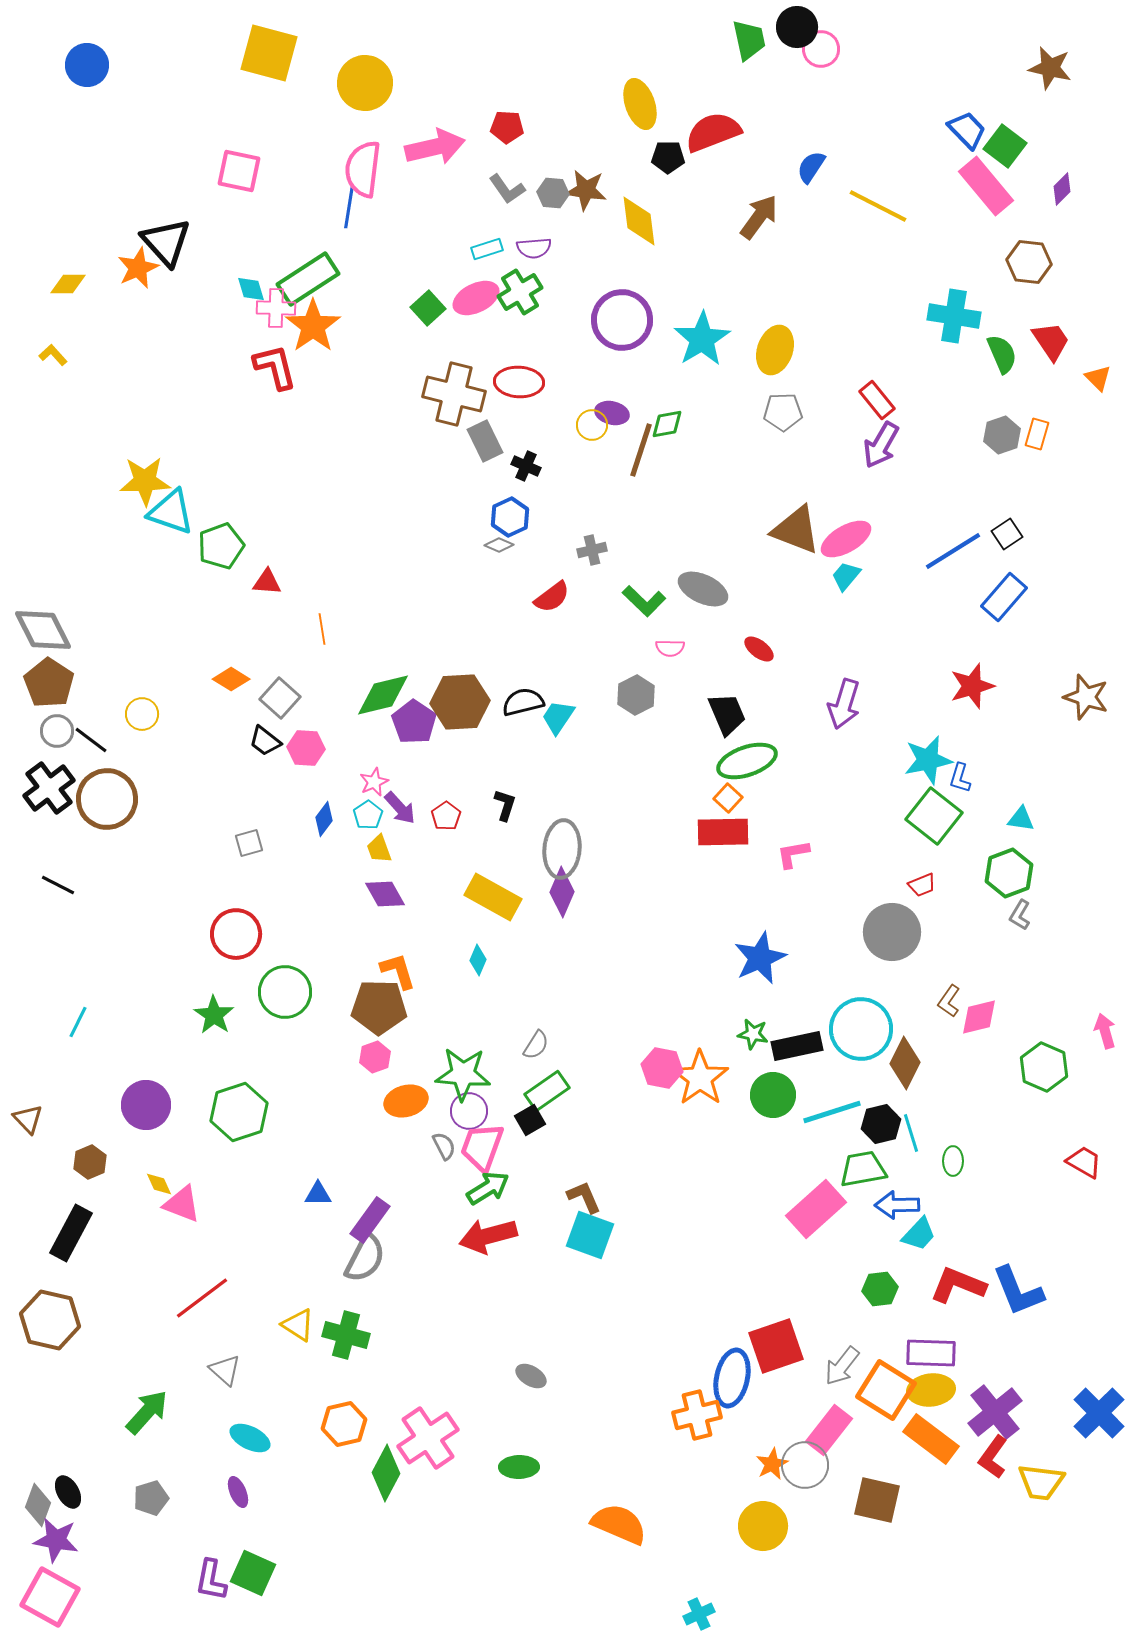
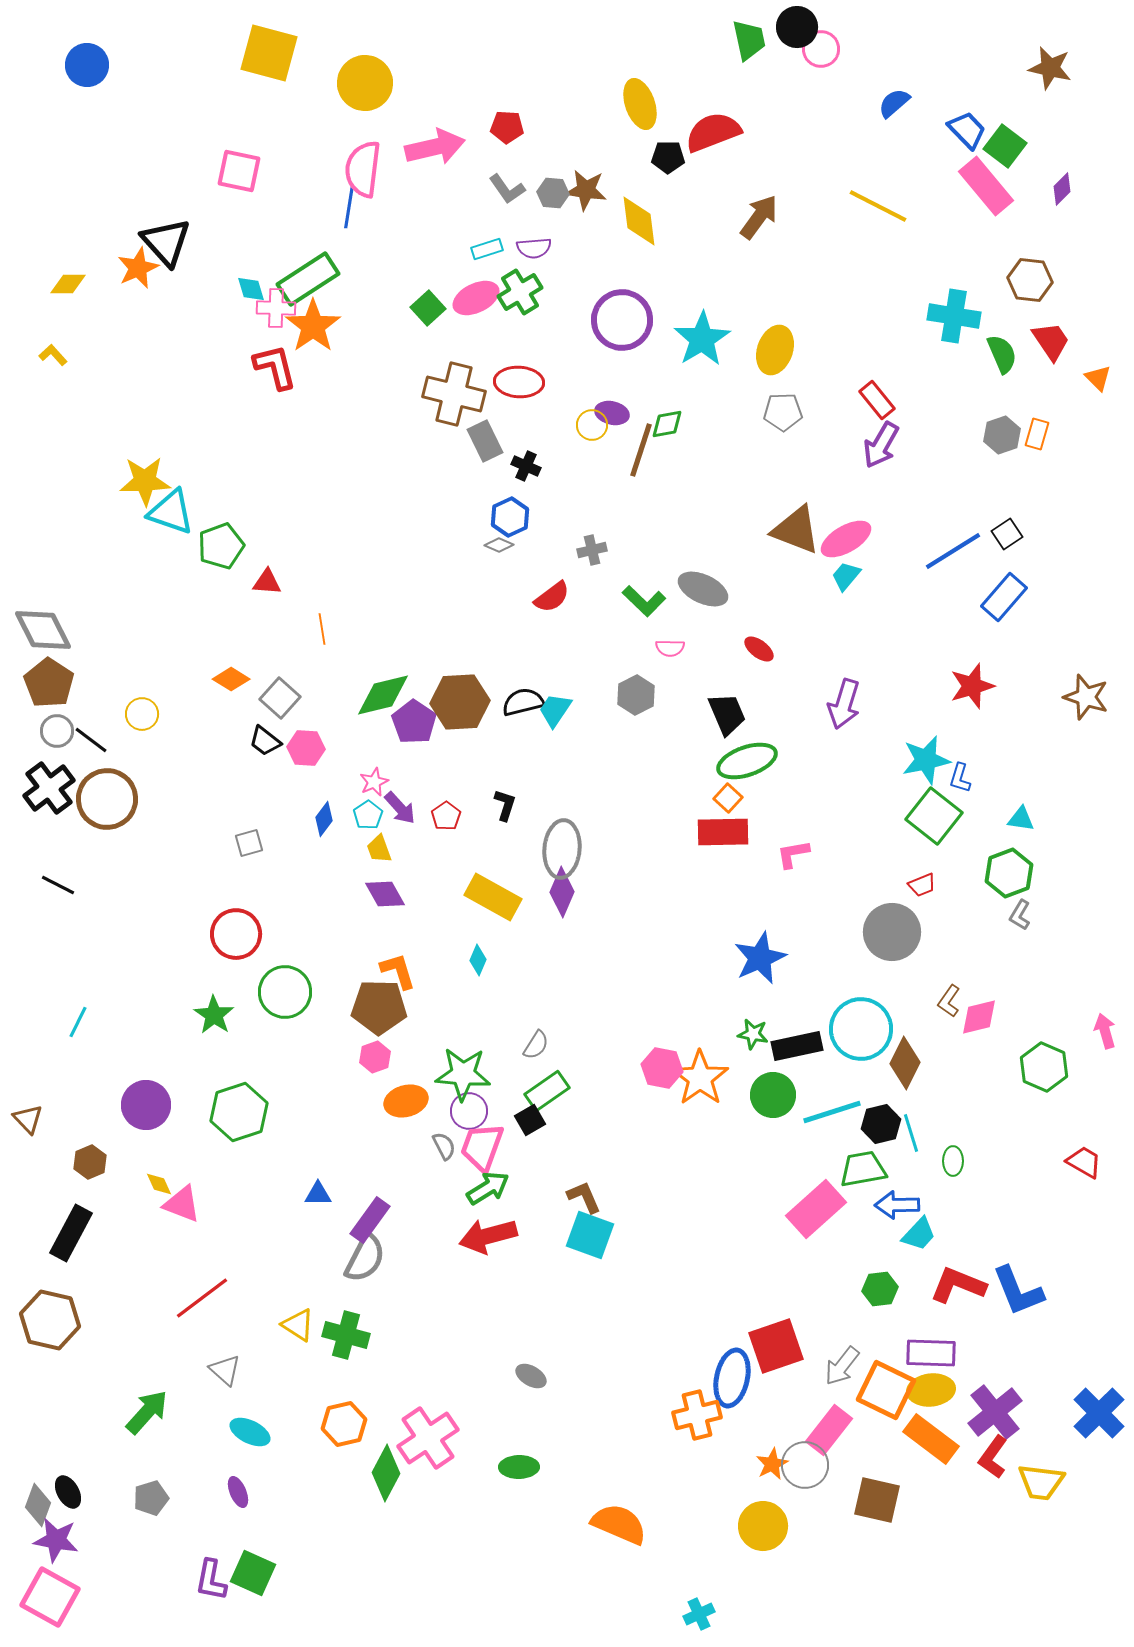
blue semicircle at (811, 167): moved 83 px right, 64 px up; rotated 16 degrees clockwise
brown hexagon at (1029, 262): moved 1 px right, 18 px down
cyan trapezoid at (558, 717): moved 3 px left, 7 px up
cyan star at (928, 760): moved 2 px left
orange square at (886, 1390): rotated 6 degrees counterclockwise
cyan ellipse at (250, 1438): moved 6 px up
